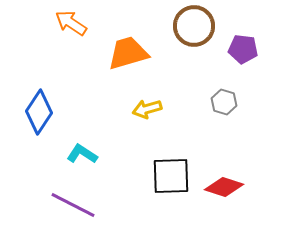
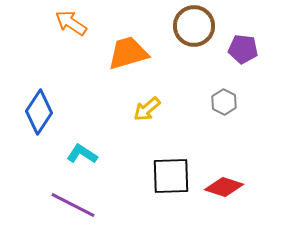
gray hexagon: rotated 10 degrees clockwise
yellow arrow: rotated 24 degrees counterclockwise
